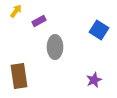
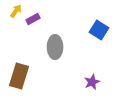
purple rectangle: moved 6 px left, 2 px up
brown rectangle: rotated 25 degrees clockwise
purple star: moved 2 px left, 2 px down
